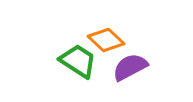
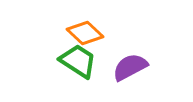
orange diamond: moved 21 px left, 7 px up
